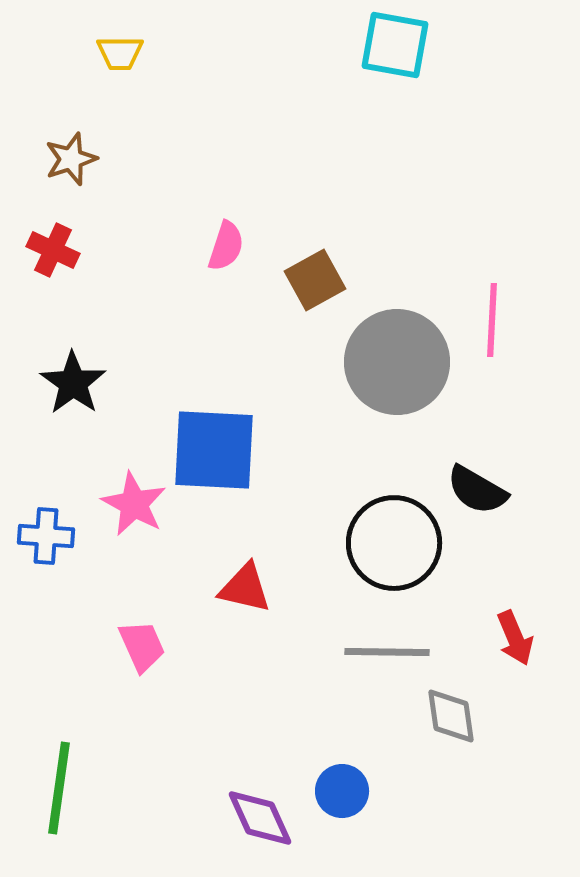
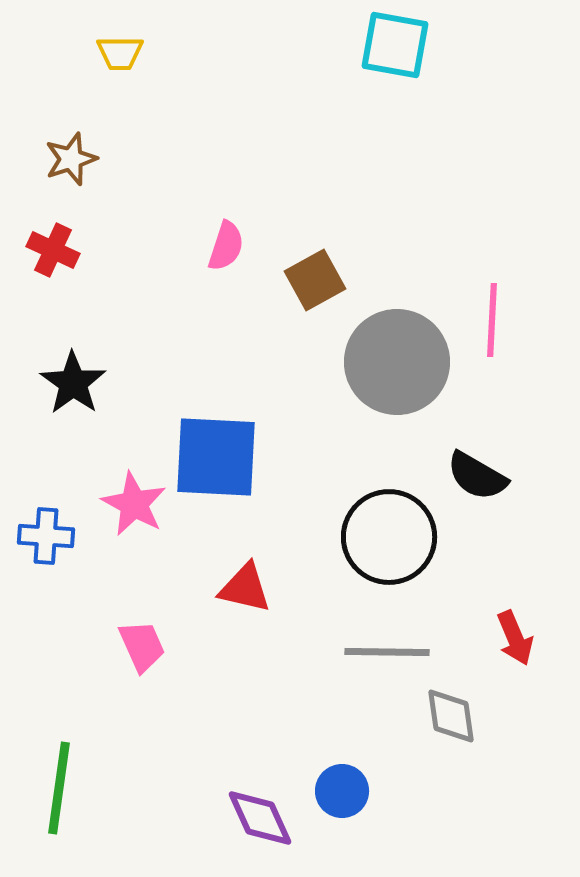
blue square: moved 2 px right, 7 px down
black semicircle: moved 14 px up
black circle: moved 5 px left, 6 px up
